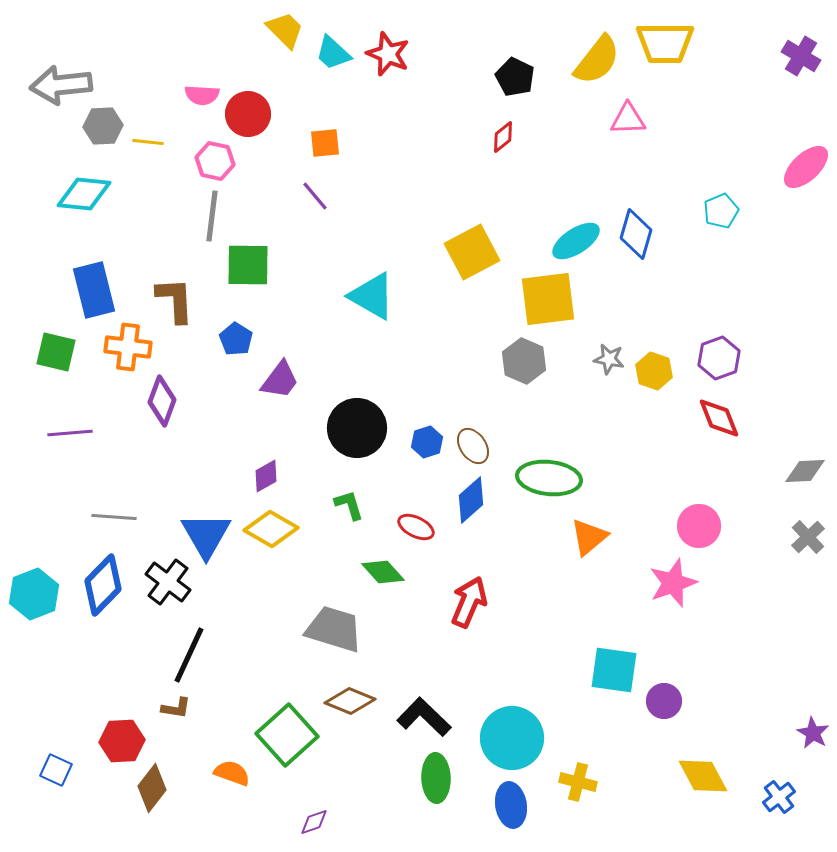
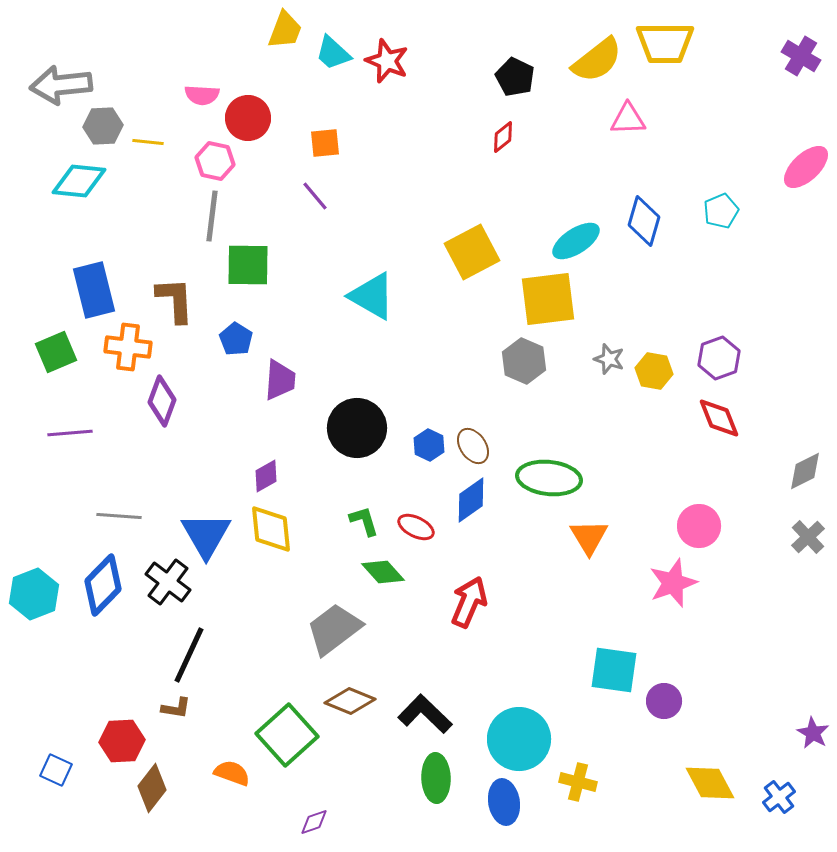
yellow trapezoid at (285, 30): rotated 66 degrees clockwise
red star at (388, 54): moved 1 px left, 7 px down
yellow semicircle at (597, 60): rotated 14 degrees clockwise
red circle at (248, 114): moved 4 px down
cyan diamond at (84, 194): moved 5 px left, 13 px up
blue diamond at (636, 234): moved 8 px right, 13 px up
green square at (56, 352): rotated 36 degrees counterclockwise
gray star at (609, 359): rotated 8 degrees clockwise
yellow hexagon at (654, 371): rotated 9 degrees counterclockwise
purple trapezoid at (280, 380): rotated 33 degrees counterclockwise
blue hexagon at (427, 442): moved 2 px right, 3 px down; rotated 16 degrees counterclockwise
gray diamond at (805, 471): rotated 24 degrees counterclockwise
blue diamond at (471, 500): rotated 6 degrees clockwise
green L-shape at (349, 505): moved 15 px right, 16 px down
gray line at (114, 517): moved 5 px right, 1 px up
yellow diamond at (271, 529): rotated 54 degrees clockwise
orange triangle at (589, 537): rotated 21 degrees counterclockwise
gray trapezoid at (334, 629): rotated 54 degrees counterclockwise
black L-shape at (424, 717): moved 1 px right, 3 px up
cyan circle at (512, 738): moved 7 px right, 1 px down
yellow diamond at (703, 776): moved 7 px right, 7 px down
blue ellipse at (511, 805): moved 7 px left, 3 px up
